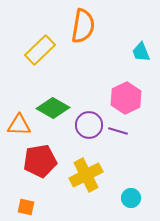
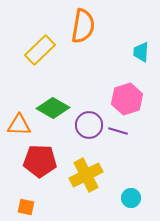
cyan trapezoid: rotated 25 degrees clockwise
pink hexagon: moved 1 px right, 1 px down; rotated 8 degrees clockwise
red pentagon: rotated 12 degrees clockwise
